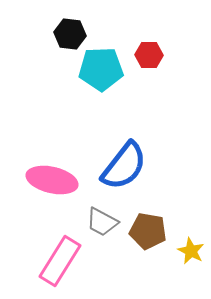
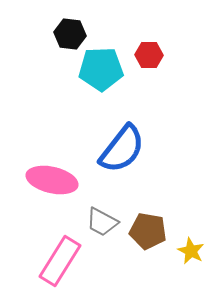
blue semicircle: moved 2 px left, 17 px up
